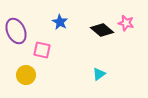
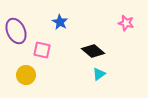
black diamond: moved 9 px left, 21 px down
